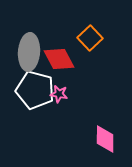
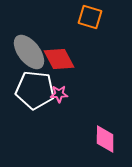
orange square: moved 21 px up; rotated 30 degrees counterclockwise
gray ellipse: rotated 42 degrees counterclockwise
white pentagon: rotated 9 degrees counterclockwise
pink star: rotated 12 degrees counterclockwise
